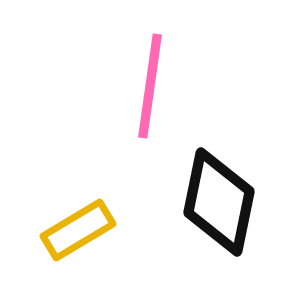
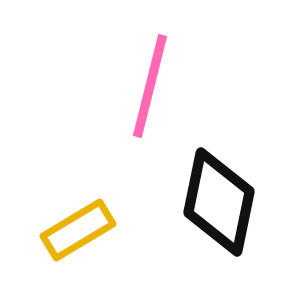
pink line: rotated 6 degrees clockwise
